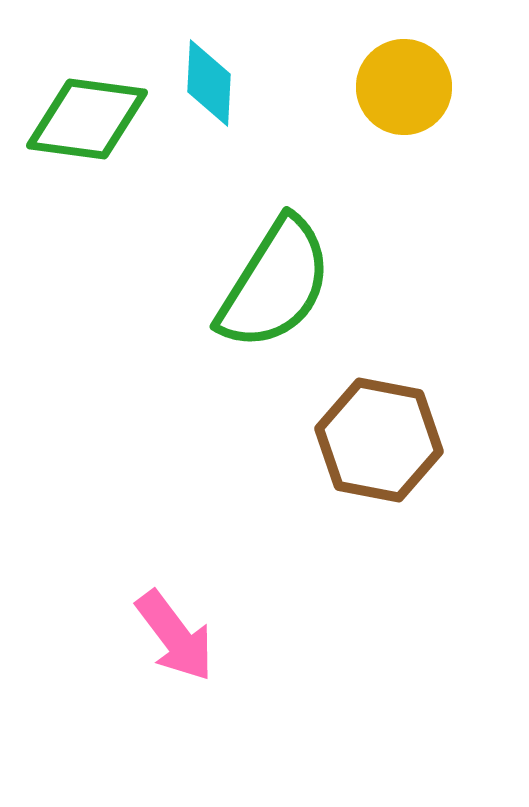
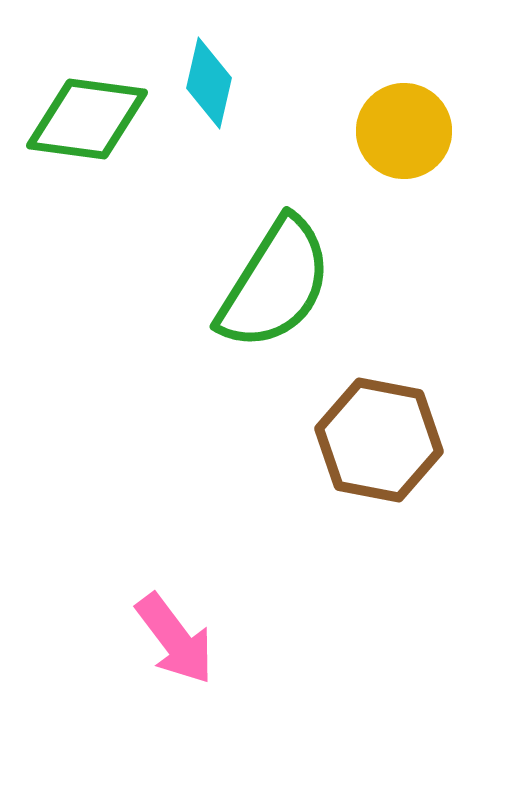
cyan diamond: rotated 10 degrees clockwise
yellow circle: moved 44 px down
pink arrow: moved 3 px down
